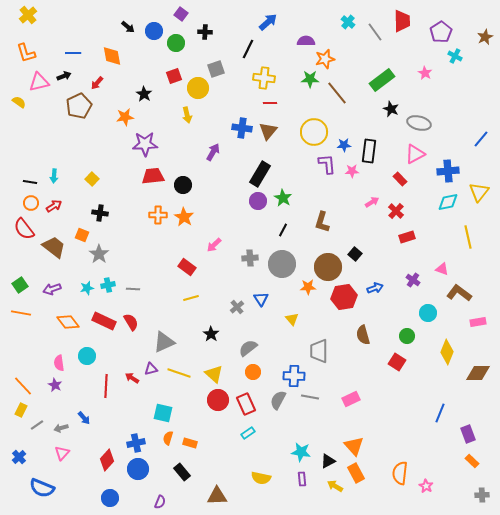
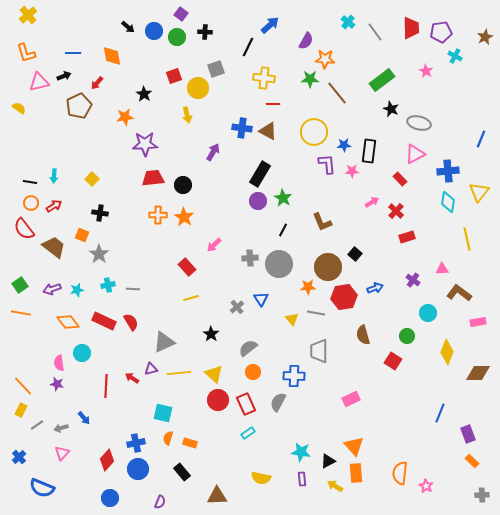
red trapezoid at (402, 21): moved 9 px right, 7 px down
blue arrow at (268, 22): moved 2 px right, 3 px down
purple pentagon at (441, 32): rotated 25 degrees clockwise
purple semicircle at (306, 41): rotated 120 degrees clockwise
green circle at (176, 43): moved 1 px right, 6 px up
black line at (248, 49): moved 2 px up
orange star at (325, 59): rotated 18 degrees clockwise
pink star at (425, 73): moved 1 px right, 2 px up
yellow semicircle at (19, 102): moved 6 px down
red line at (270, 103): moved 3 px right, 1 px down
brown triangle at (268, 131): rotated 42 degrees counterclockwise
blue line at (481, 139): rotated 18 degrees counterclockwise
red trapezoid at (153, 176): moved 2 px down
cyan diamond at (448, 202): rotated 70 degrees counterclockwise
brown L-shape at (322, 222): rotated 40 degrees counterclockwise
yellow line at (468, 237): moved 1 px left, 2 px down
gray circle at (282, 264): moved 3 px left
red rectangle at (187, 267): rotated 12 degrees clockwise
pink triangle at (442, 269): rotated 24 degrees counterclockwise
cyan star at (87, 288): moved 10 px left, 2 px down
cyan circle at (87, 356): moved 5 px left, 3 px up
red square at (397, 362): moved 4 px left, 1 px up
yellow line at (179, 373): rotated 25 degrees counterclockwise
purple star at (55, 385): moved 2 px right, 1 px up; rotated 16 degrees counterclockwise
gray line at (310, 397): moved 6 px right, 84 px up
gray semicircle at (278, 400): moved 2 px down
orange rectangle at (356, 473): rotated 24 degrees clockwise
